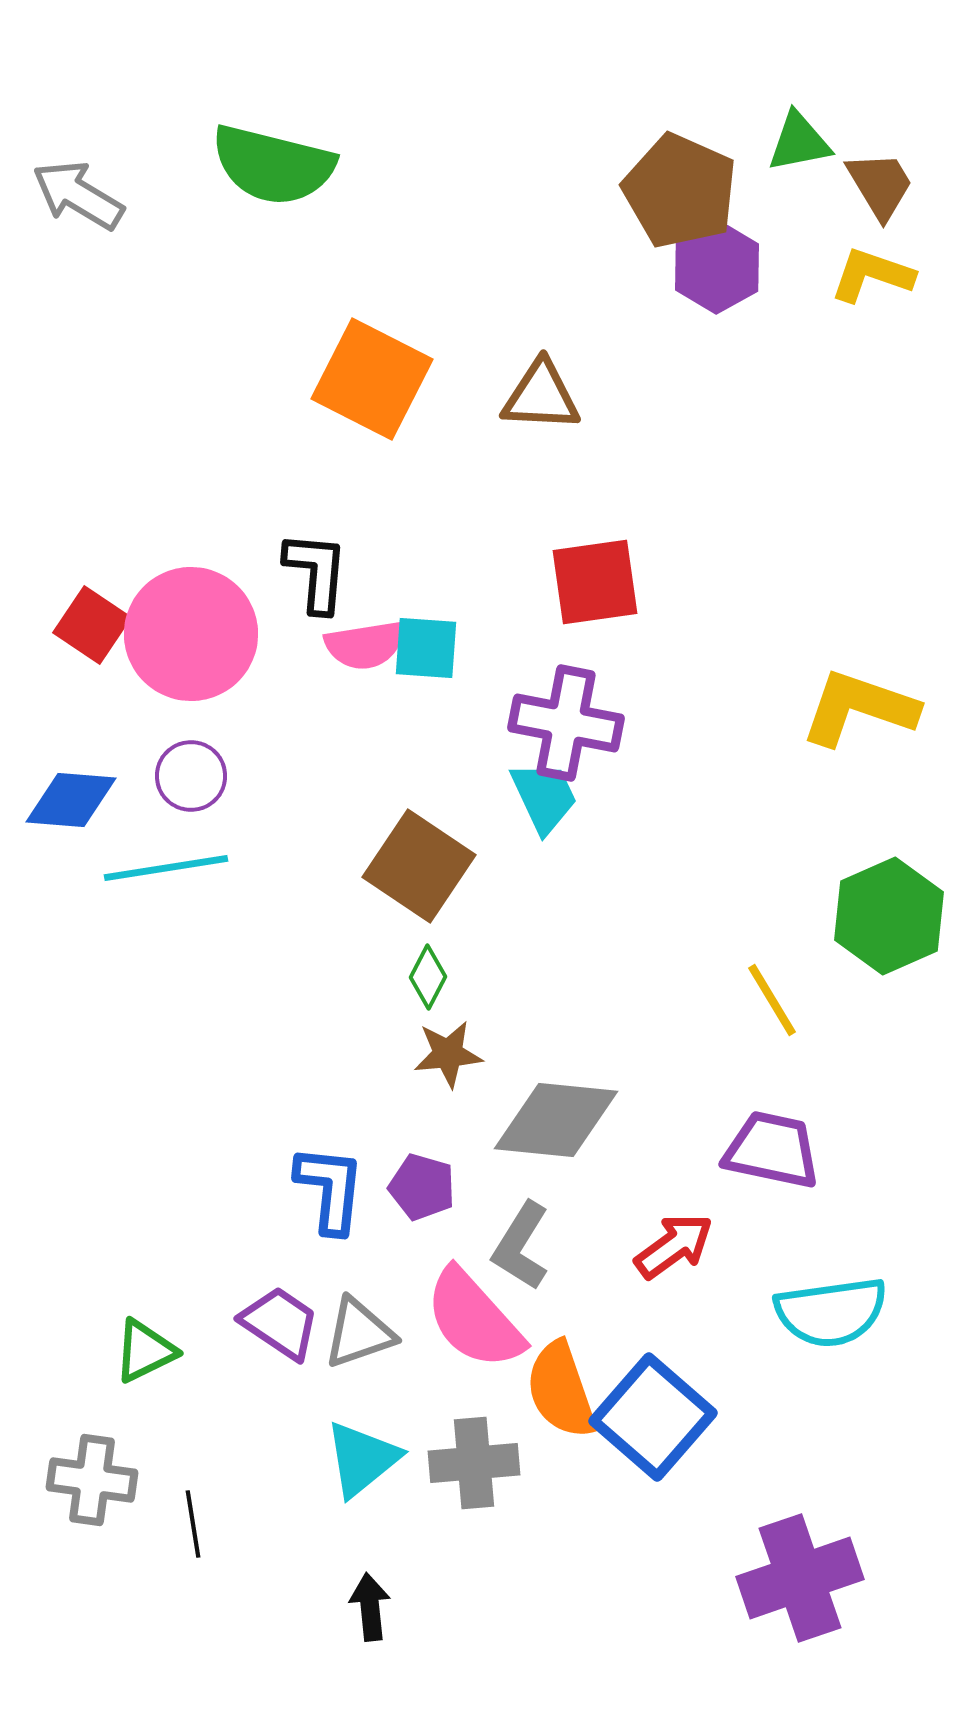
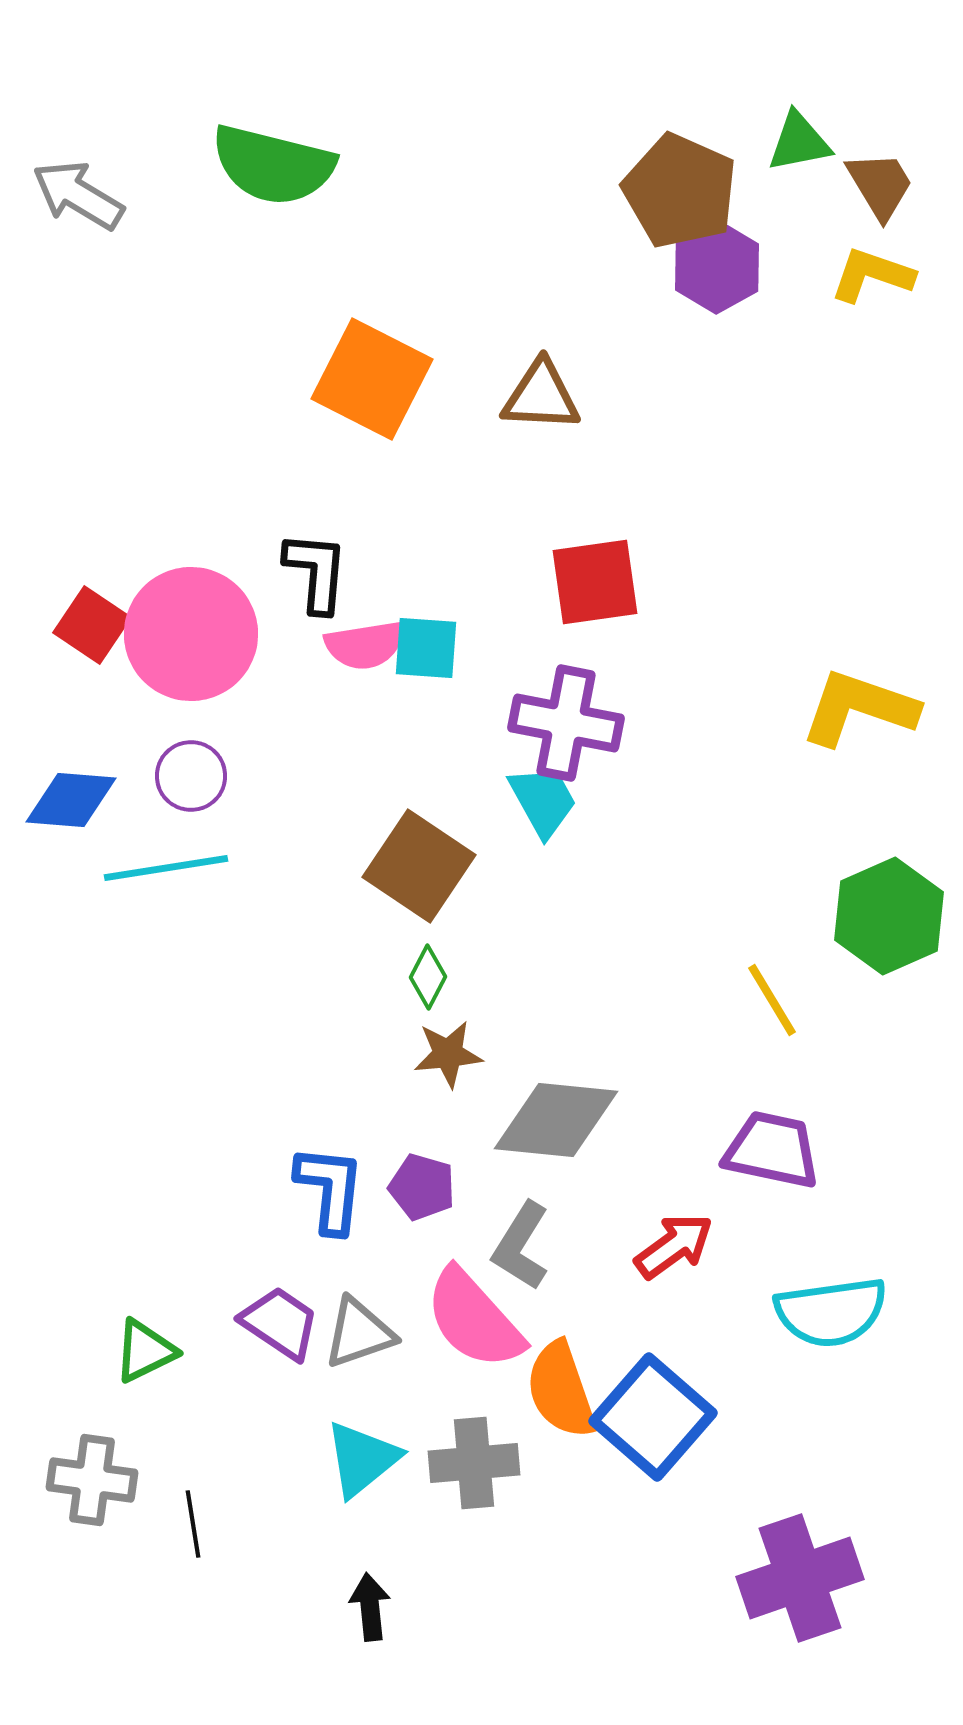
cyan trapezoid at (544, 797): moved 1 px left, 4 px down; rotated 4 degrees counterclockwise
